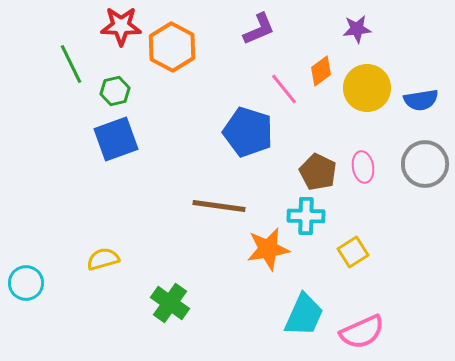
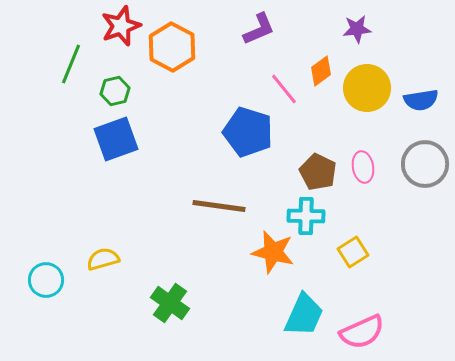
red star: rotated 21 degrees counterclockwise
green line: rotated 48 degrees clockwise
orange star: moved 5 px right, 3 px down; rotated 24 degrees clockwise
cyan circle: moved 20 px right, 3 px up
